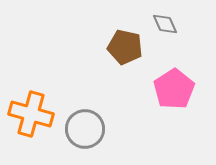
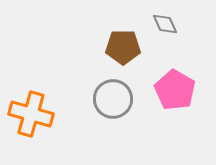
brown pentagon: moved 2 px left; rotated 12 degrees counterclockwise
pink pentagon: moved 1 px right, 1 px down; rotated 9 degrees counterclockwise
gray circle: moved 28 px right, 30 px up
